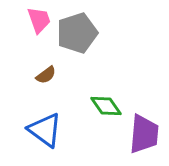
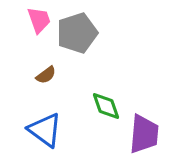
green diamond: rotated 16 degrees clockwise
